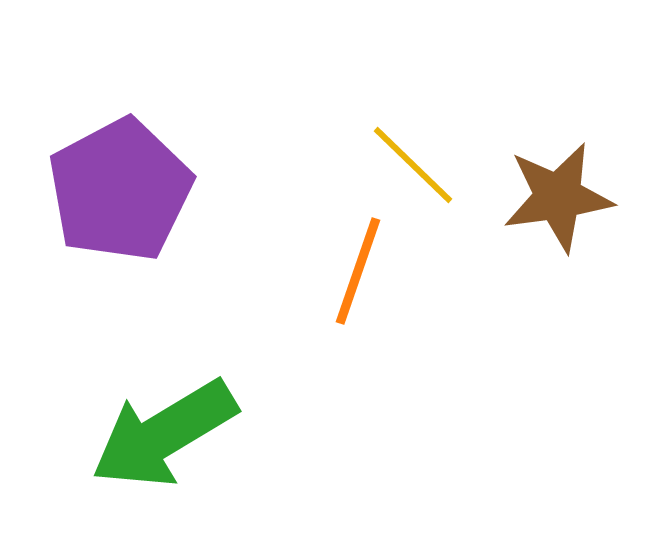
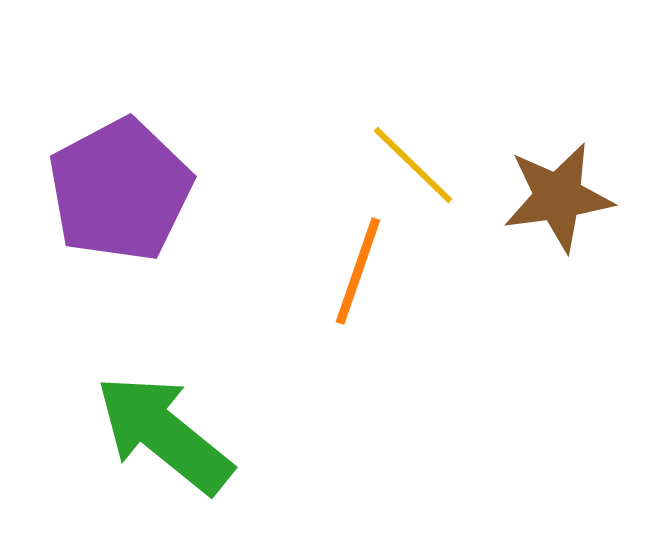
green arrow: rotated 70 degrees clockwise
